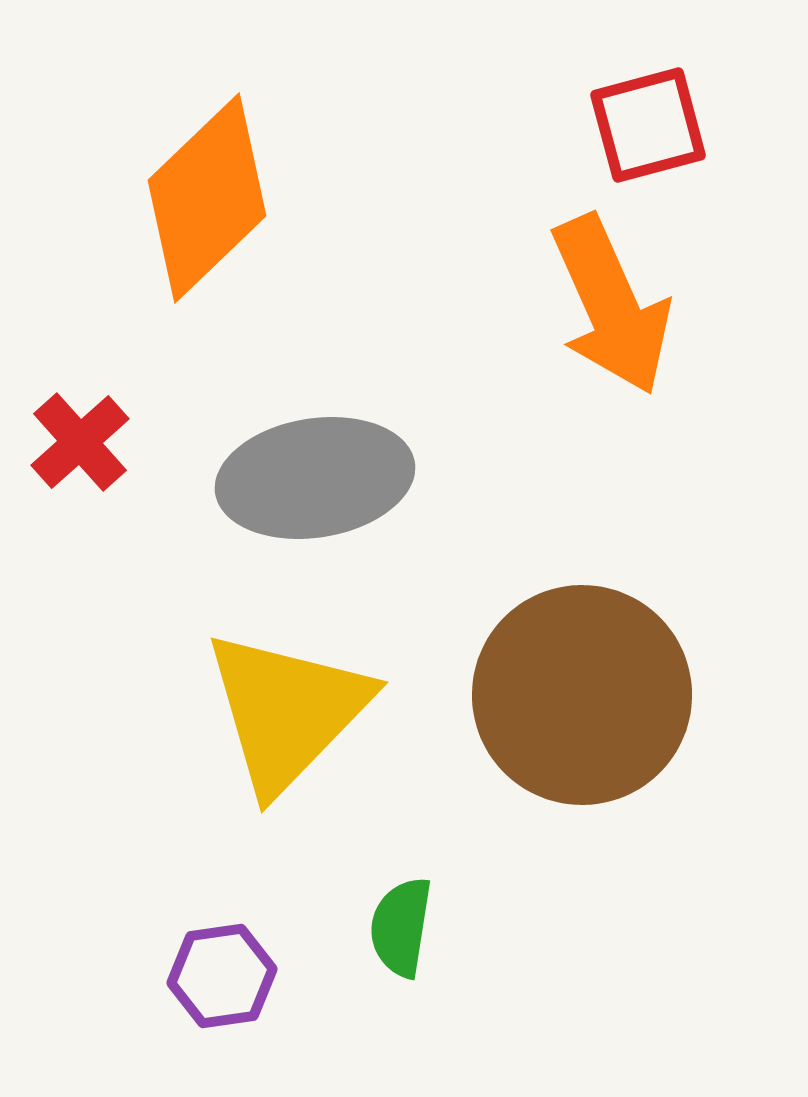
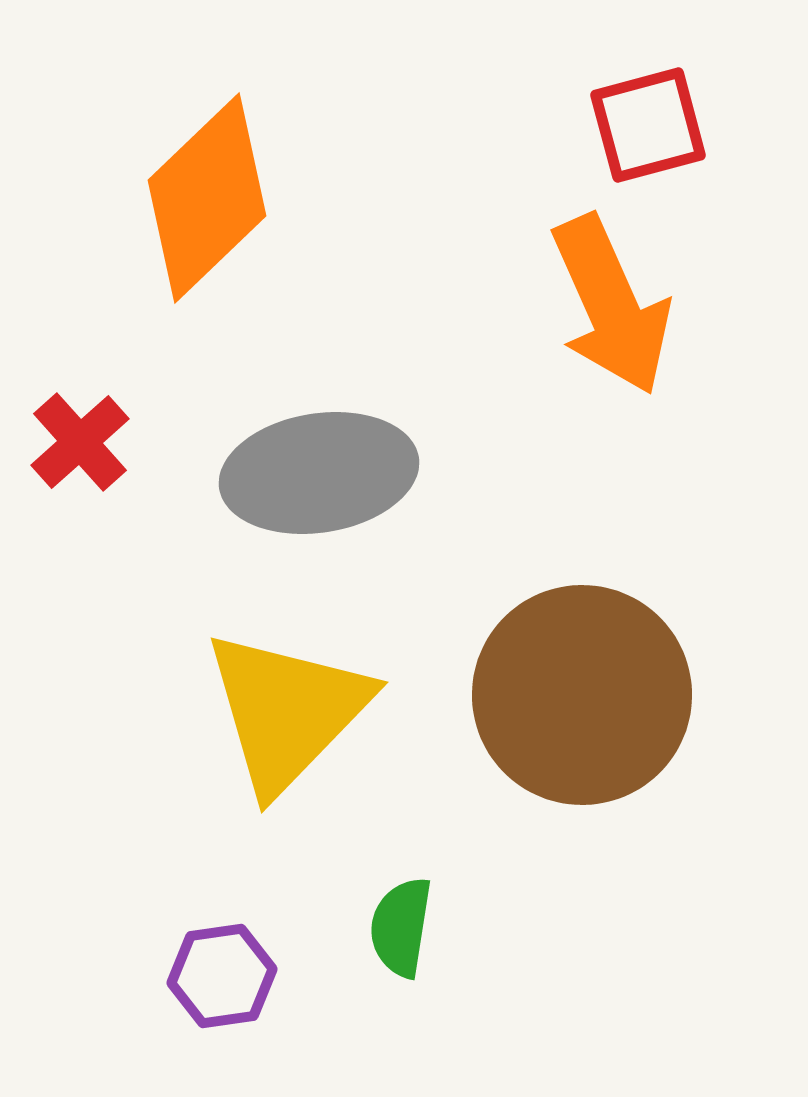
gray ellipse: moved 4 px right, 5 px up
